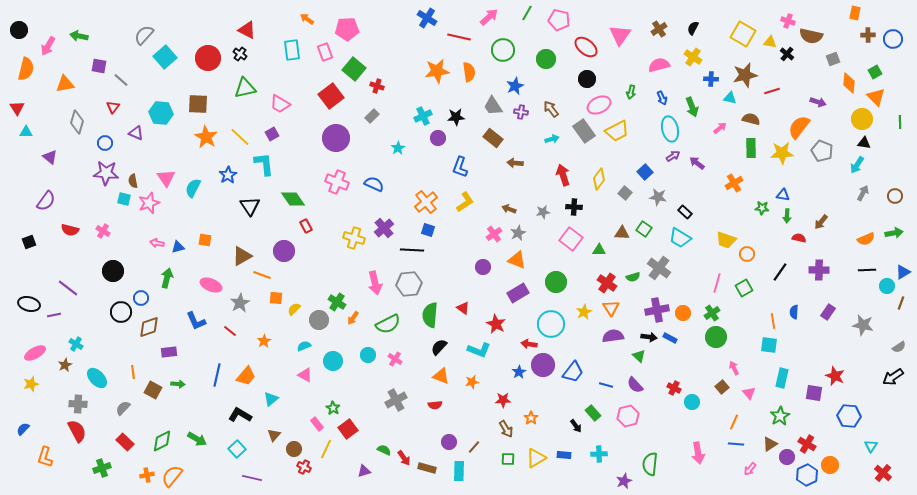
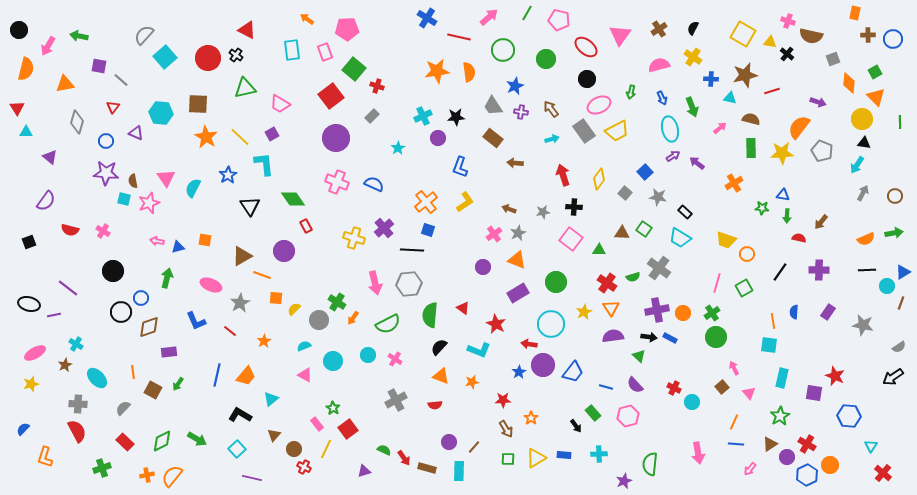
black cross at (240, 54): moved 4 px left, 1 px down
blue circle at (105, 143): moved 1 px right, 2 px up
pink arrow at (157, 243): moved 2 px up
green arrow at (178, 384): rotated 120 degrees clockwise
blue line at (606, 385): moved 2 px down
